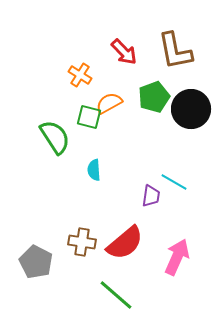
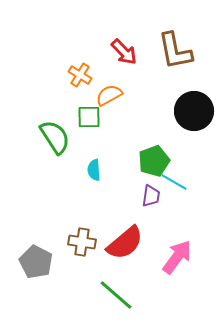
green pentagon: moved 64 px down
orange semicircle: moved 8 px up
black circle: moved 3 px right, 2 px down
green square: rotated 15 degrees counterclockwise
pink arrow: rotated 12 degrees clockwise
